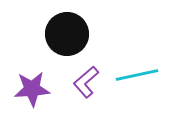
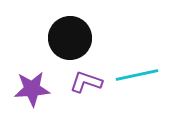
black circle: moved 3 px right, 4 px down
purple L-shape: rotated 60 degrees clockwise
